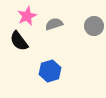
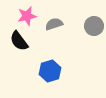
pink star: rotated 12 degrees clockwise
